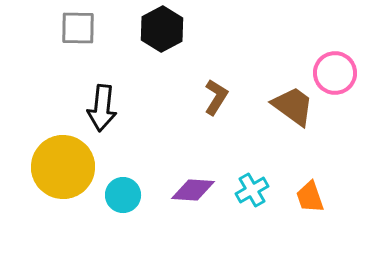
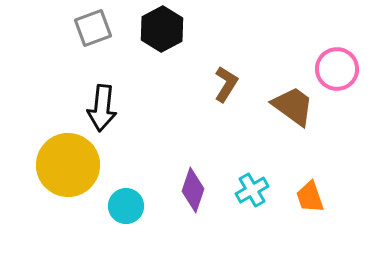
gray square: moved 15 px right; rotated 21 degrees counterclockwise
pink circle: moved 2 px right, 4 px up
brown L-shape: moved 10 px right, 13 px up
yellow circle: moved 5 px right, 2 px up
purple diamond: rotated 75 degrees counterclockwise
cyan circle: moved 3 px right, 11 px down
